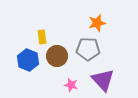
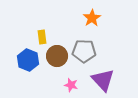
orange star: moved 5 px left, 5 px up; rotated 18 degrees counterclockwise
gray pentagon: moved 4 px left, 2 px down
